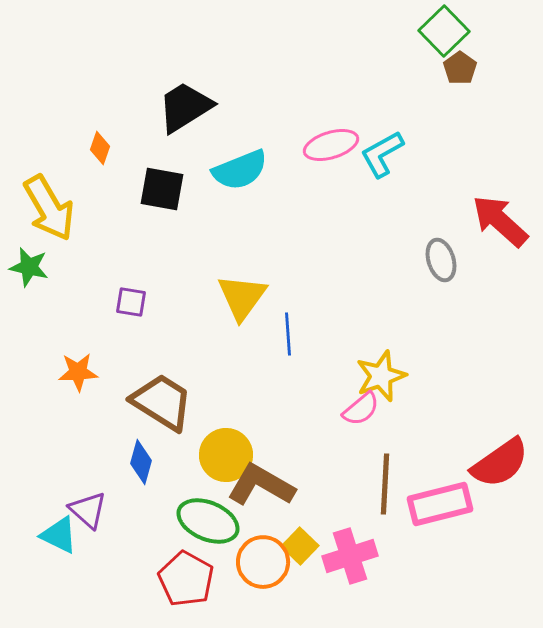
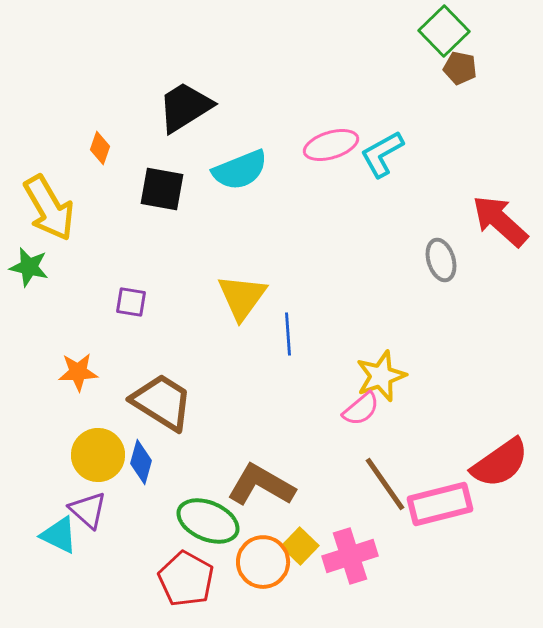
brown pentagon: rotated 24 degrees counterclockwise
yellow circle: moved 128 px left
brown line: rotated 38 degrees counterclockwise
